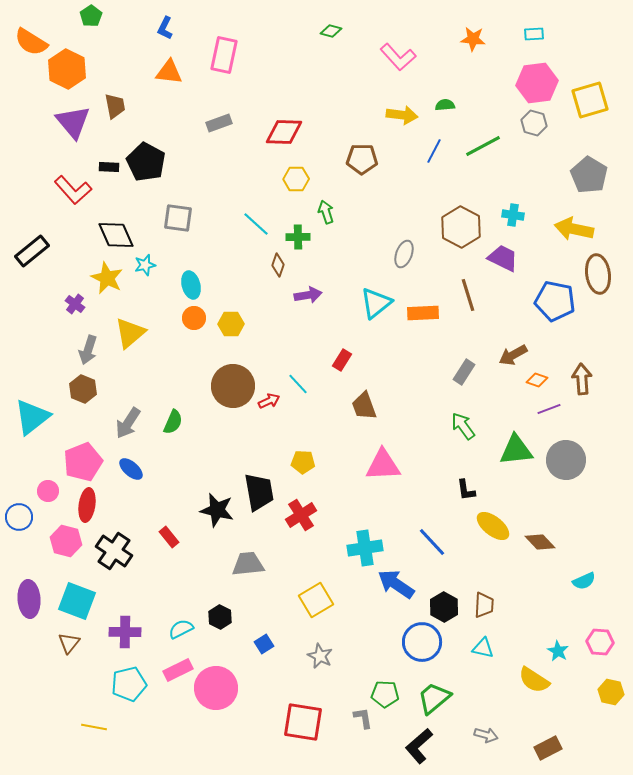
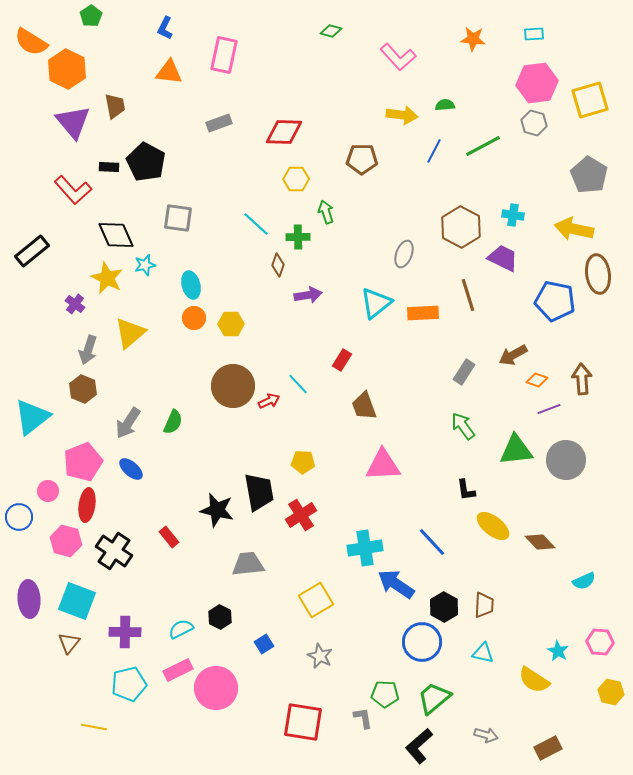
cyan triangle at (483, 648): moved 5 px down
